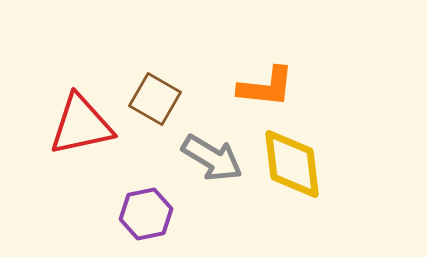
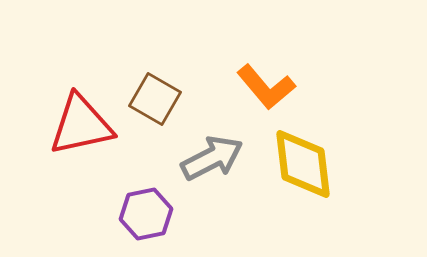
orange L-shape: rotated 44 degrees clockwise
gray arrow: rotated 58 degrees counterclockwise
yellow diamond: moved 11 px right
